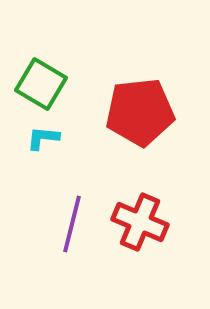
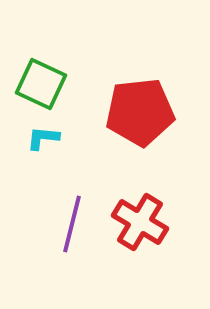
green square: rotated 6 degrees counterclockwise
red cross: rotated 8 degrees clockwise
